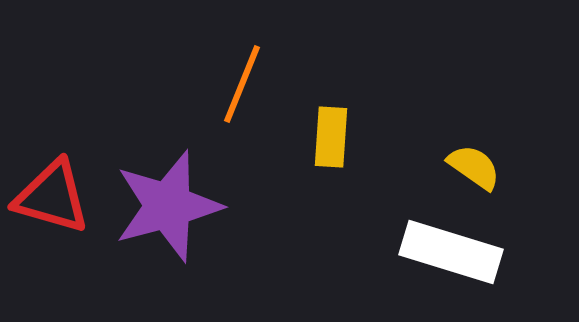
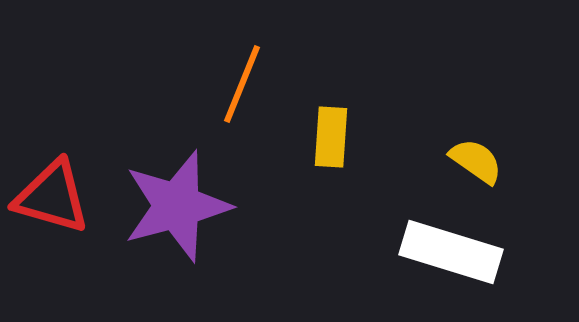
yellow semicircle: moved 2 px right, 6 px up
purple star: moved 9 px right
